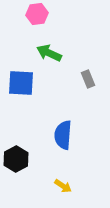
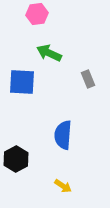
blue square: moved 1 px right, 1 px up
